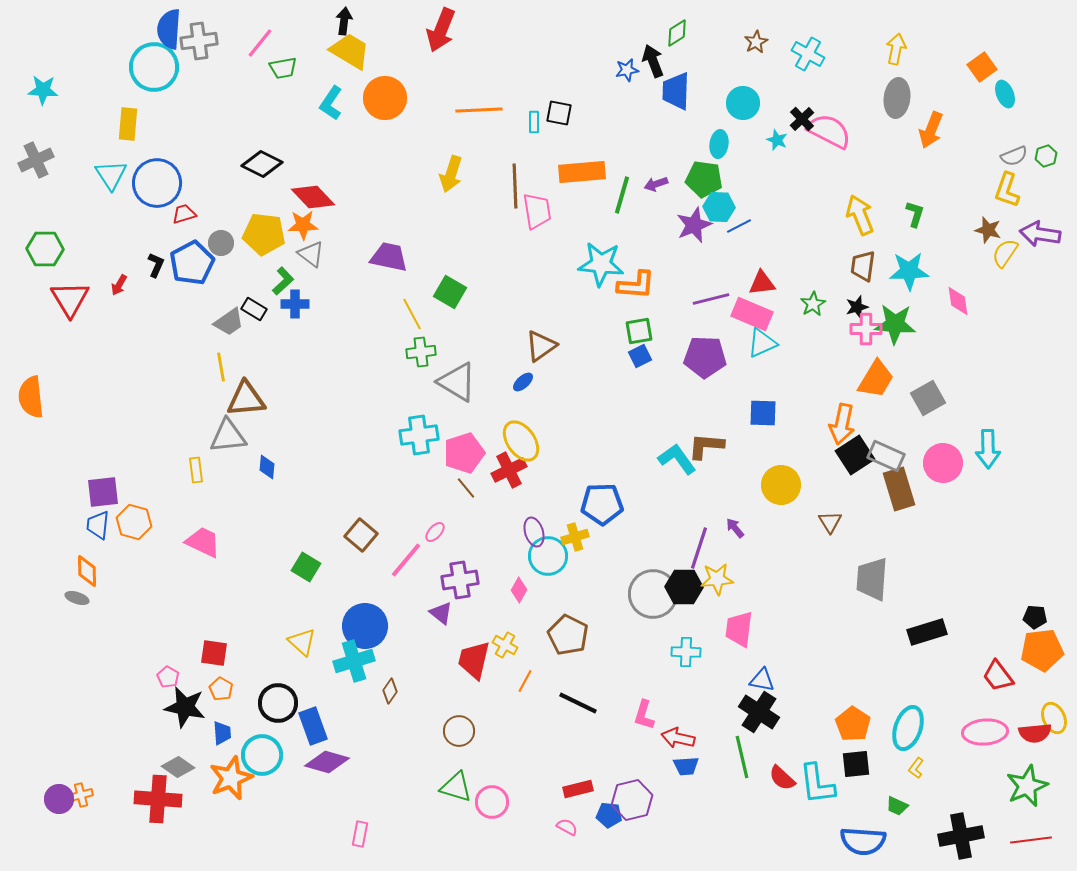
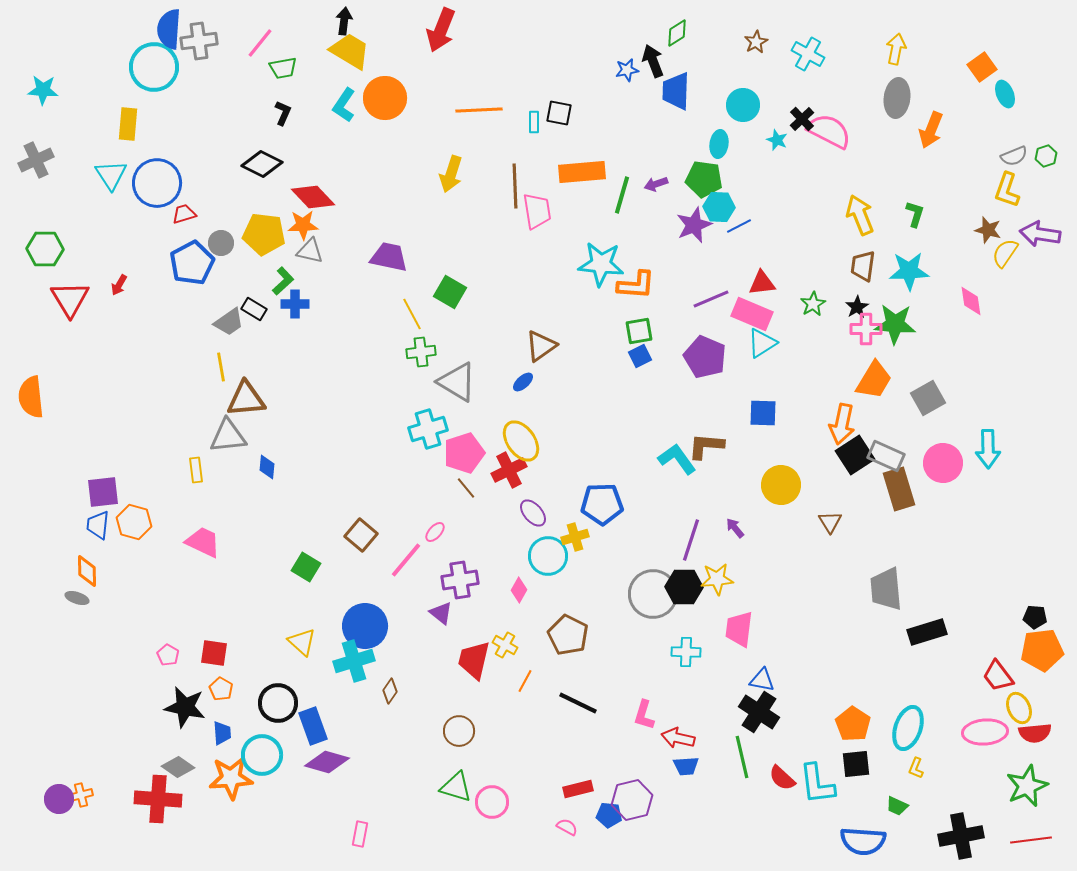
cyan L-shape at (331, 103): moved 13 px right, 2 px down
cyan circle at (743, 103): moved 2 px down
gray triangle at (311, 254): moved 1 px left, 3 px up; rotated 24 degrees counterclockwise
black L-shape at (156, 265): moved 127 px right, 152 px up
purple line at (711, 299): rotated 9 degrees counterclockwise
pink diamond at (958, 301): moved 13 px right
black star at (857, 307): rotated 15 degrees counterclockwise
cyan triangle at (762, 343): rotated 8 degrees counterclockwise
purple pentagon at (705, 357): rotated 21 degrees clockwise
orange trapezoid at (876, 379): moved 2 px left, 1 px down
cyan cross at (419, 435): moved 9 px right, 6 px up; rotated 9 degrees counterclockwise
purple ellipse at (534, 532): moved 1 px left, 19 px up; rotated 24 degrees counterclockwise
purple line at (699, 548): moved 8 px left, 8 px up
gray trapezoid at (872, 579): moved 14 px right, 10 px down; rotated 9 degrees counterclockwise
pink pentagon at (168, 677): moved 22 px up
yellow ellipse at (1054, 718): moved 35 px left, 10 px up
yellow L-shape at (916, 768): rotated 15 degrees counterclockwise
orange star at (231, 778): rotated 18 degrees clockwise
